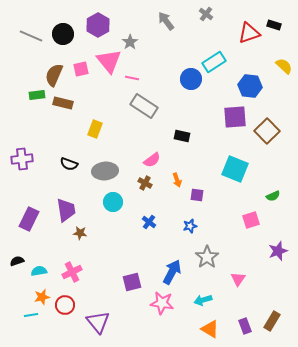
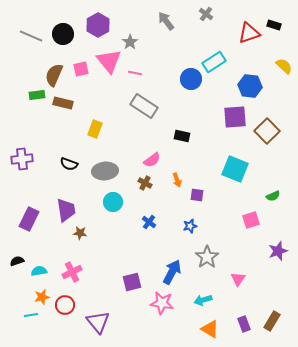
pink line at (132, 78): moved 3 px right, 5 px up
purple rectangle at (245, 326): moved 1 px left, 2 px up
